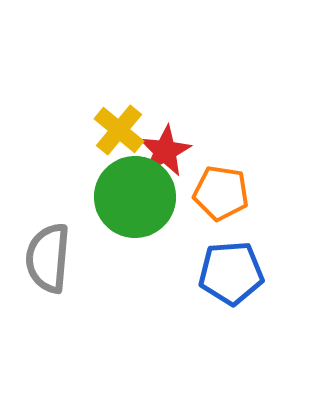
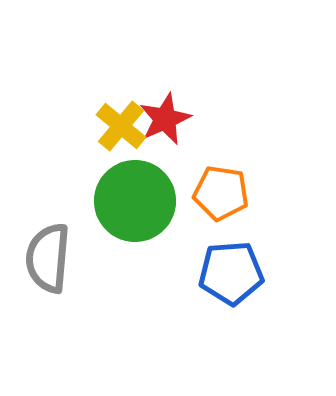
yellow cross: moved 2 px right, 4 px up
red star: moved 32 px up; rotated 4 degrees clockwise
green circle: moved 4 px down
